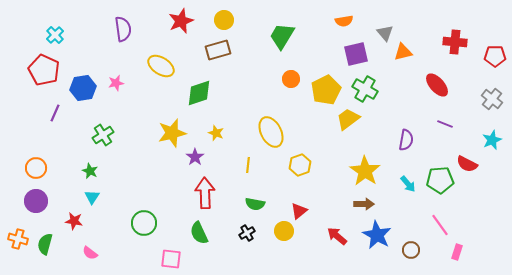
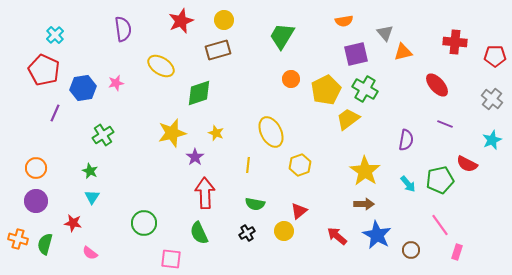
green pentagon at (440, 180): rotated 8 degrees counterclockwise
red star at (74, 221): moved 1 px left, 2 px down
